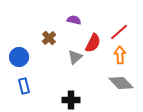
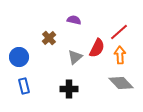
red semicircle: moved 4 px right, 5 px down
black cross: moved 2 px left, 11 px up
